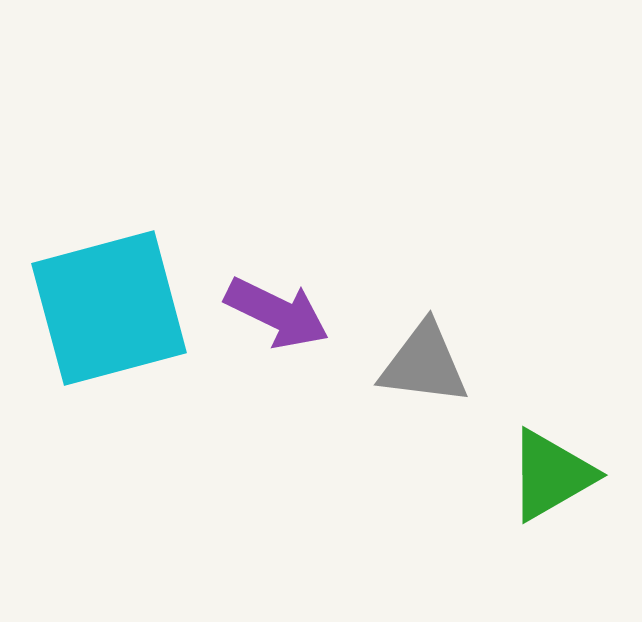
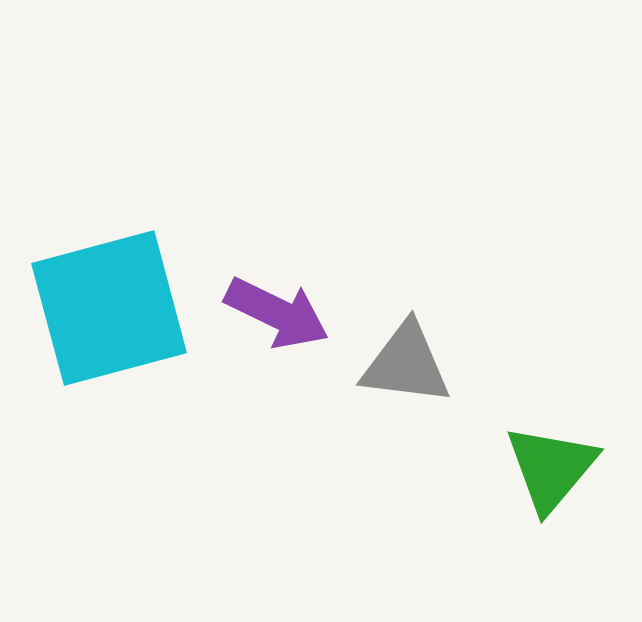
gray triangle: moved 18 px left
green triangle: moved 7 px up; rotated 20 degrees counterclockwise
